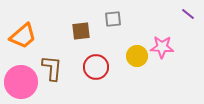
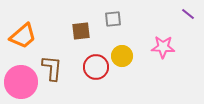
pink star: moved 1 px right
yellow circle: moved 15 px left
